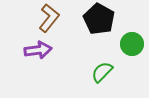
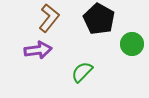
green semicircle: moved 20 px left
